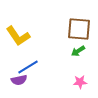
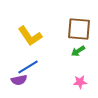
yellow L-shape: moved 12 px right
